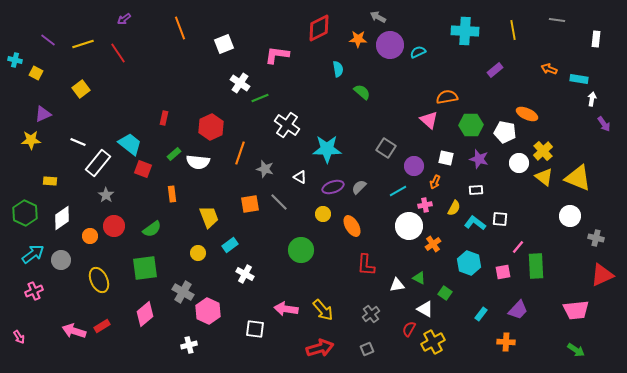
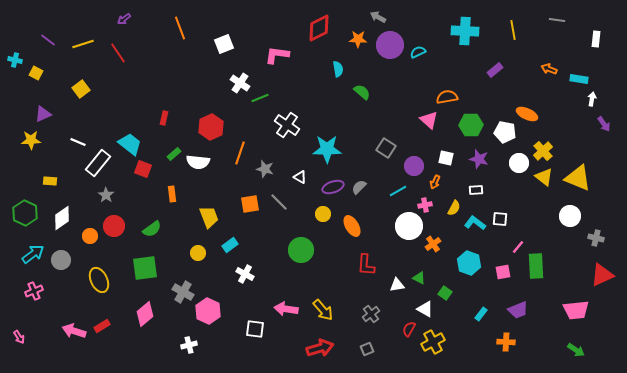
purple trapezoid at (518, 310): rotated 25 degrees clockwise
